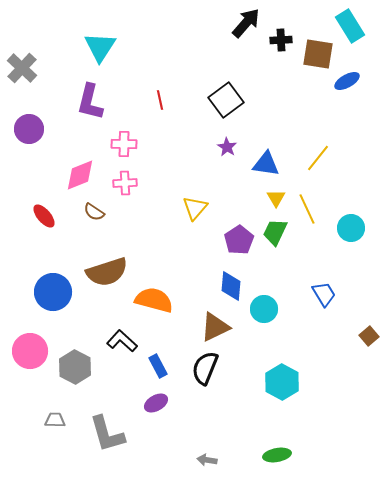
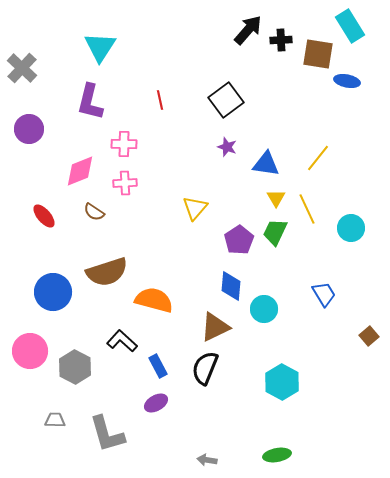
black arrow at (246, 23): moved 2 px right, 7 px down
blue ellipse at (347, 81): rotated 40 degrees clockwise
purple star at (227, 147): rotated 12 degrees counterclockwise
pink diamond at (80, 175): moved 4 px up
